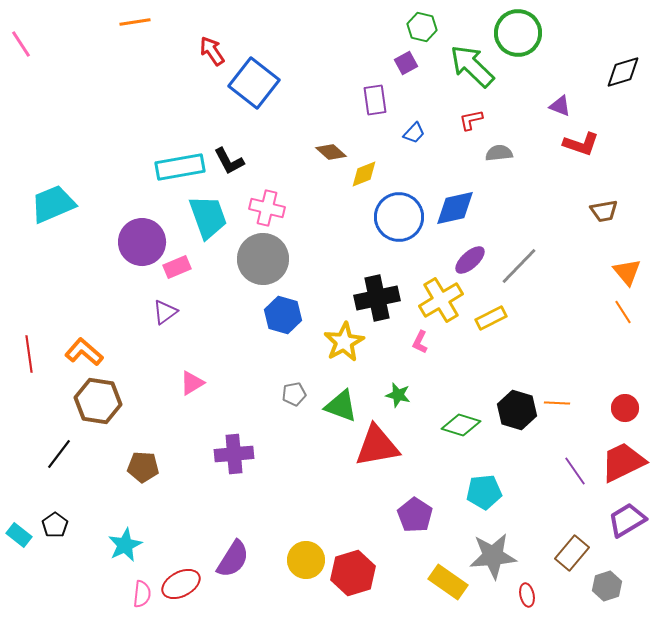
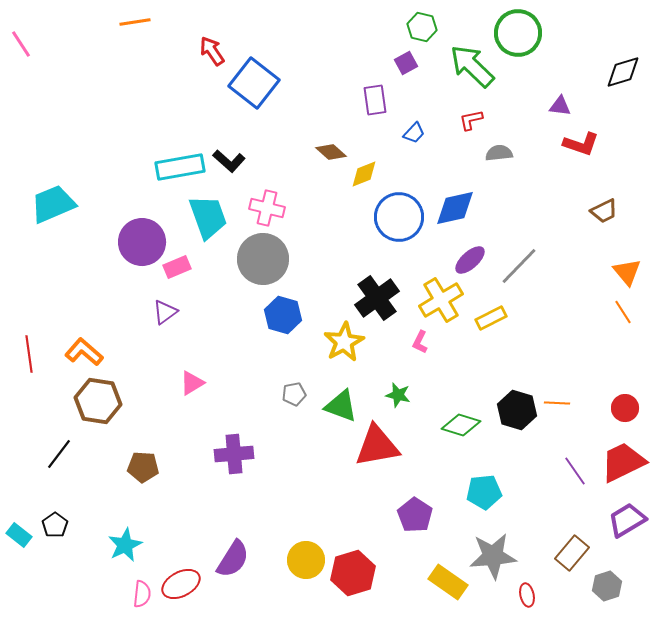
purple triangle at (560, 106): rotated 15 degrees counterclockwise
black L-shape at (229, 161): rotated 20 degrees counterclockwise
brown trapezoid at (604, 211): rotated 16 degrees counterclockwise
black cross at (377, 298): rotated 24 degrees counterclockwise
